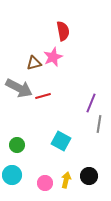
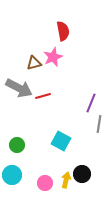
black circle: moved 7 px left, 2 px up
